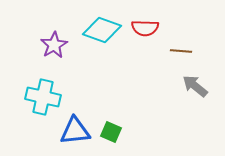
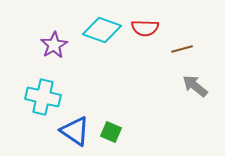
brown line: moved 1 px right, 2 px up; rotated 20 degrees counterclockwise
blue triangle: rotated 40 degrees clockwise
